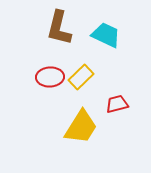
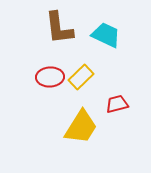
brown L-shape: rotated 21 degrees counterclockwise
